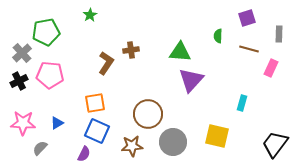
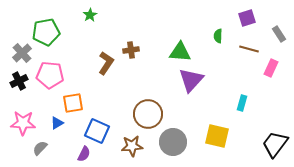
gray rectangle: rotated 35 degrees counterclockwise
orange square: moved 22 px left
